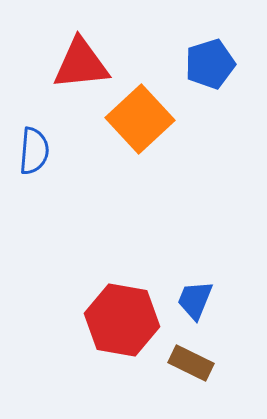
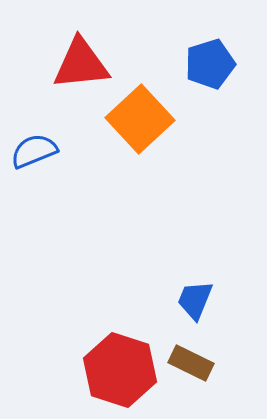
blue semicircle: rotated 117 degrees counterclockwise
red hexagon: moved 2 px left, 50 px down; rotated 8 degrees clockwise
